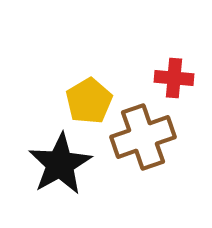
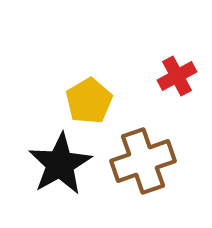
red cross: moved 3 px right, 2 px up; rotated 33 degrees counterclockwise
brown cross: moved 24 px down
